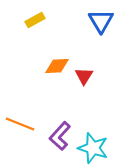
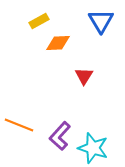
yellow rectangle: moved 4 px right, 1 px down
orange diamond: moved 1 px right, 23 px up
orange line: moved 1 px left, 1 px down
